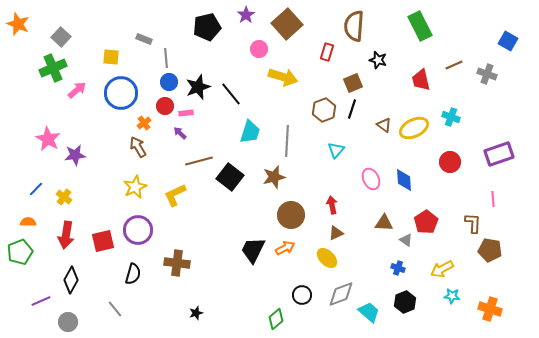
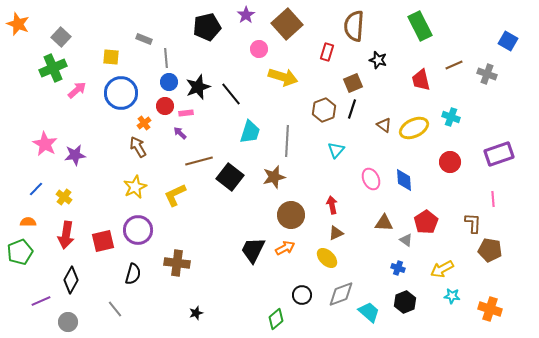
pink star at (48, 139): moved 3 px left, 5 px down
